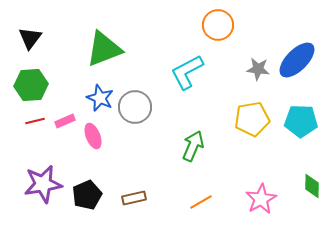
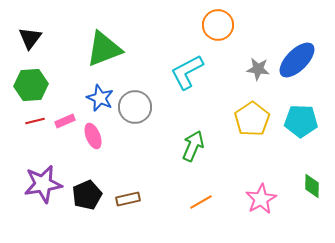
yellow pentagon: rotated 24 degrees counterclockwise
brown rectangle: moved 6 px left, 1 px down
